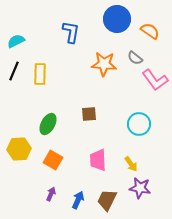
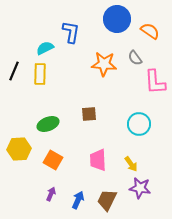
cyan semicircle: moved 29 px right, 7 px down
gray semicircle: rotated 14 degrees clockwise
pink L-shape: moved 2 px down; rotated 32 degrees clockwise
green ellipse: rotated 40 degrees clockwise
